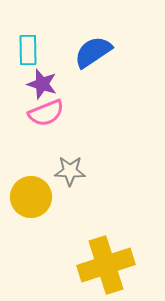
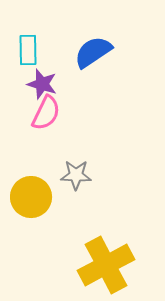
pink semicircle: rotated 42 degrees counterclockwise
gray star: moved 6 px right, 4 px down
yellow cross: rotated 10 degrees counterclockwise
